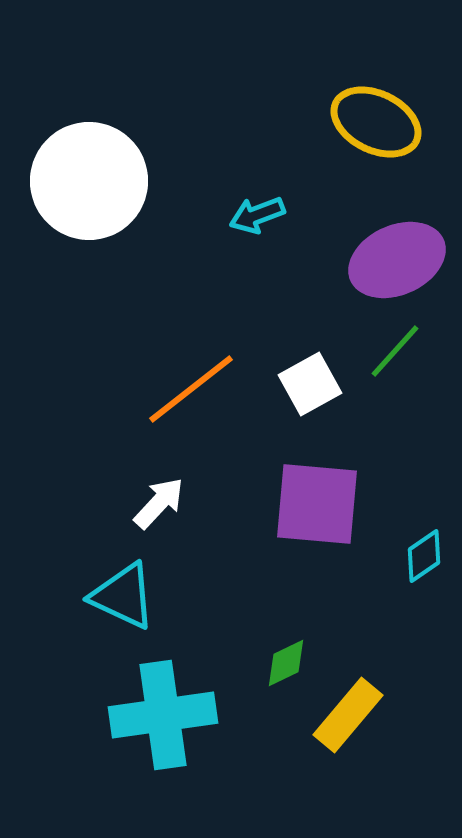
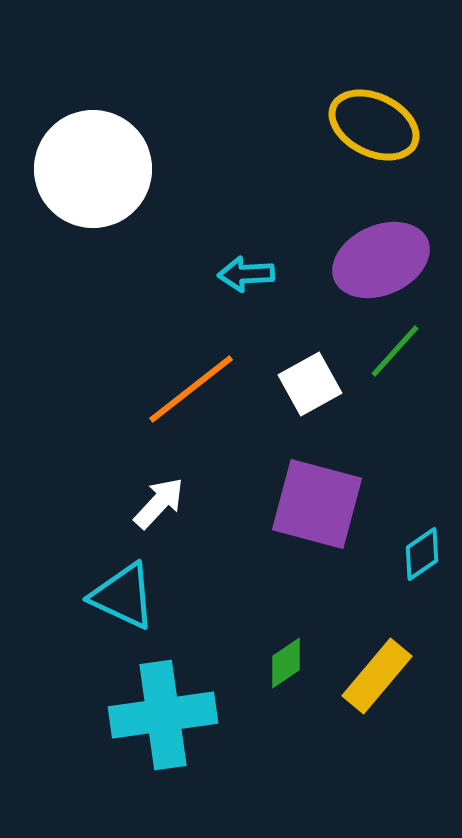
yellow ellipse: moved 2 px left, 3 px down
white circle: moved 4 px right, 12 px up
cyan arrow: moved 11 px left, 59 px down; rotated 18 degrees clockwise
purple ellipse: moved 16 px left
purple square: rotated 10 degrees clockwise
cyan diamond: moved 2 px left, 2 px up
green diamond: rotated 8 degrees counterclockwise
yellow rectangle: moved 29 px right, 39 px up
